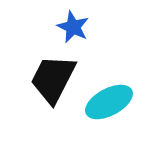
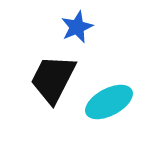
blue star: moved 4 px right; rotated 24 degrees clockwise
